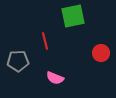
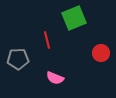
green square: moved 1 px right, 2 px down; rotated 10 degrees counterclockwise
red line: moved 2 px right, 1 px up
gray pentagon: moved 2 px up
